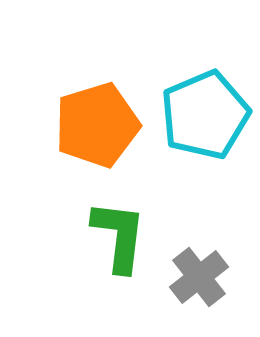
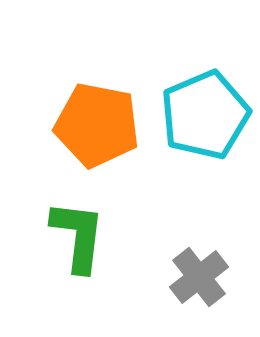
orange pentagon: rotated 28 degrees clockwise
green L-shape: moved 41 px left
